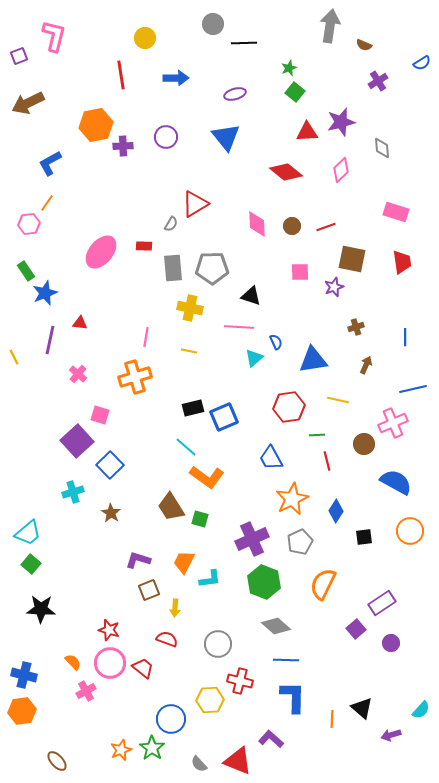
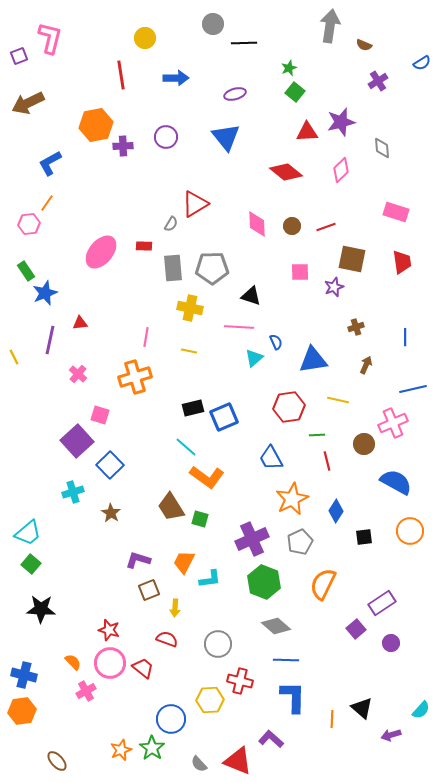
pink L-shape at (54, 36): moved 4 px left, 2 px down
red triangle at (80, 323): rotated 14 degrees counterclockwise
